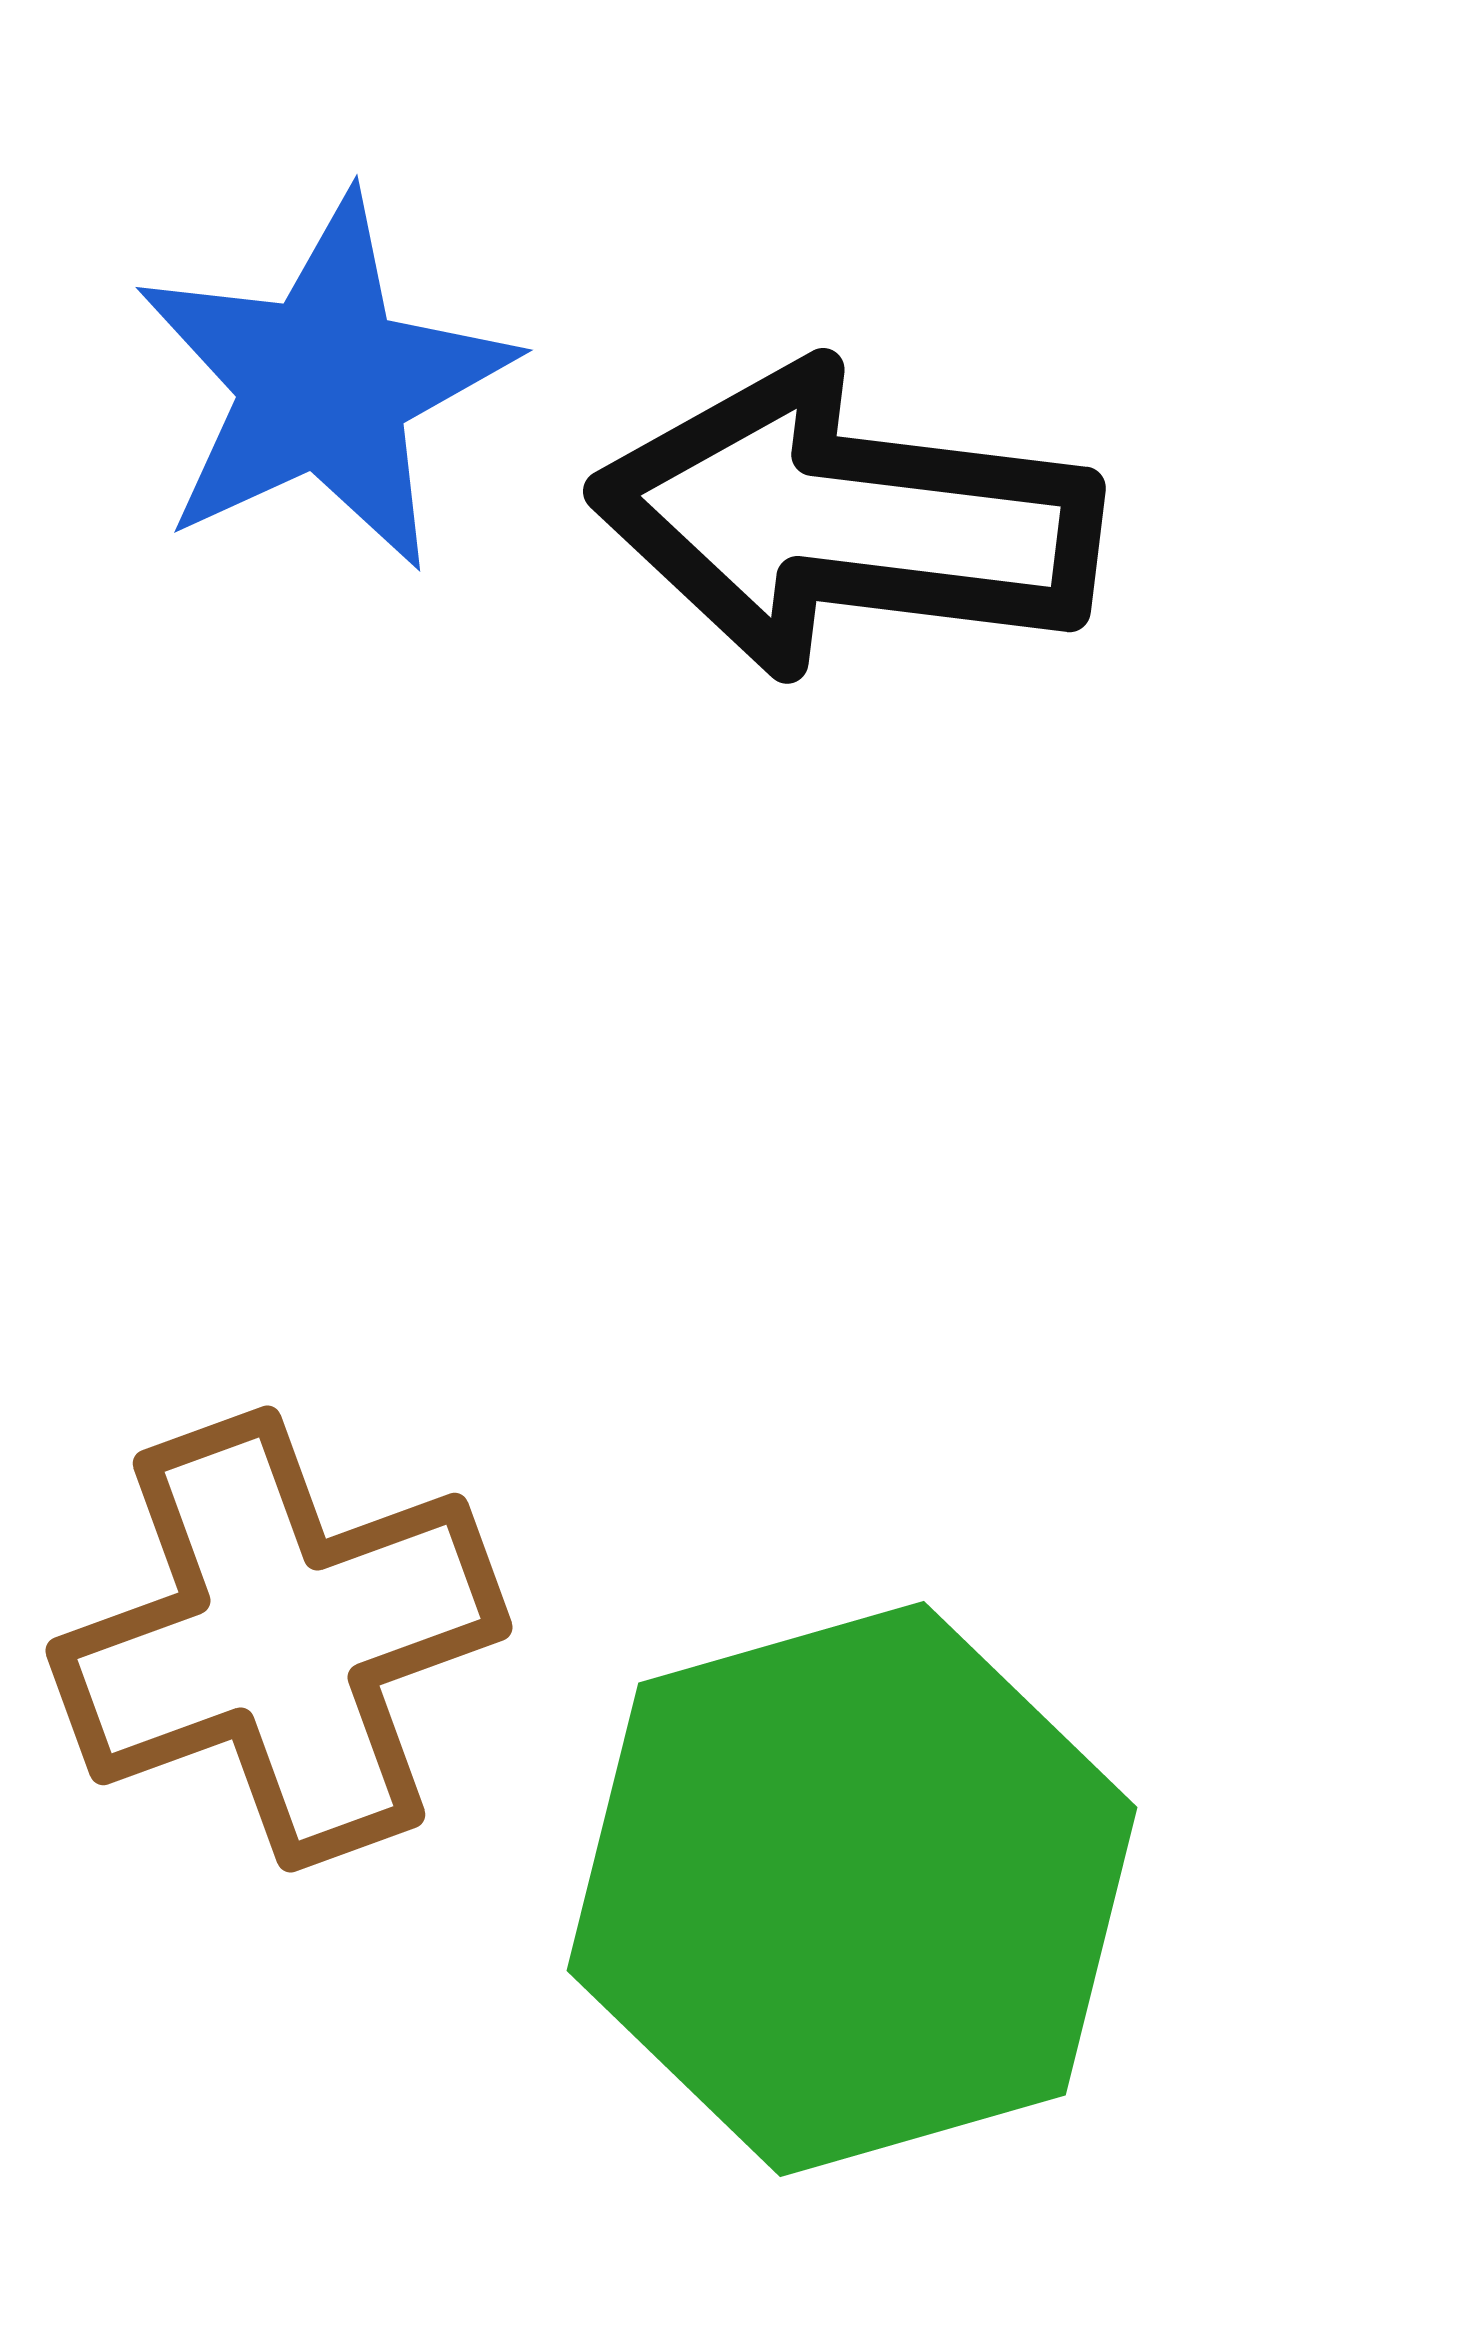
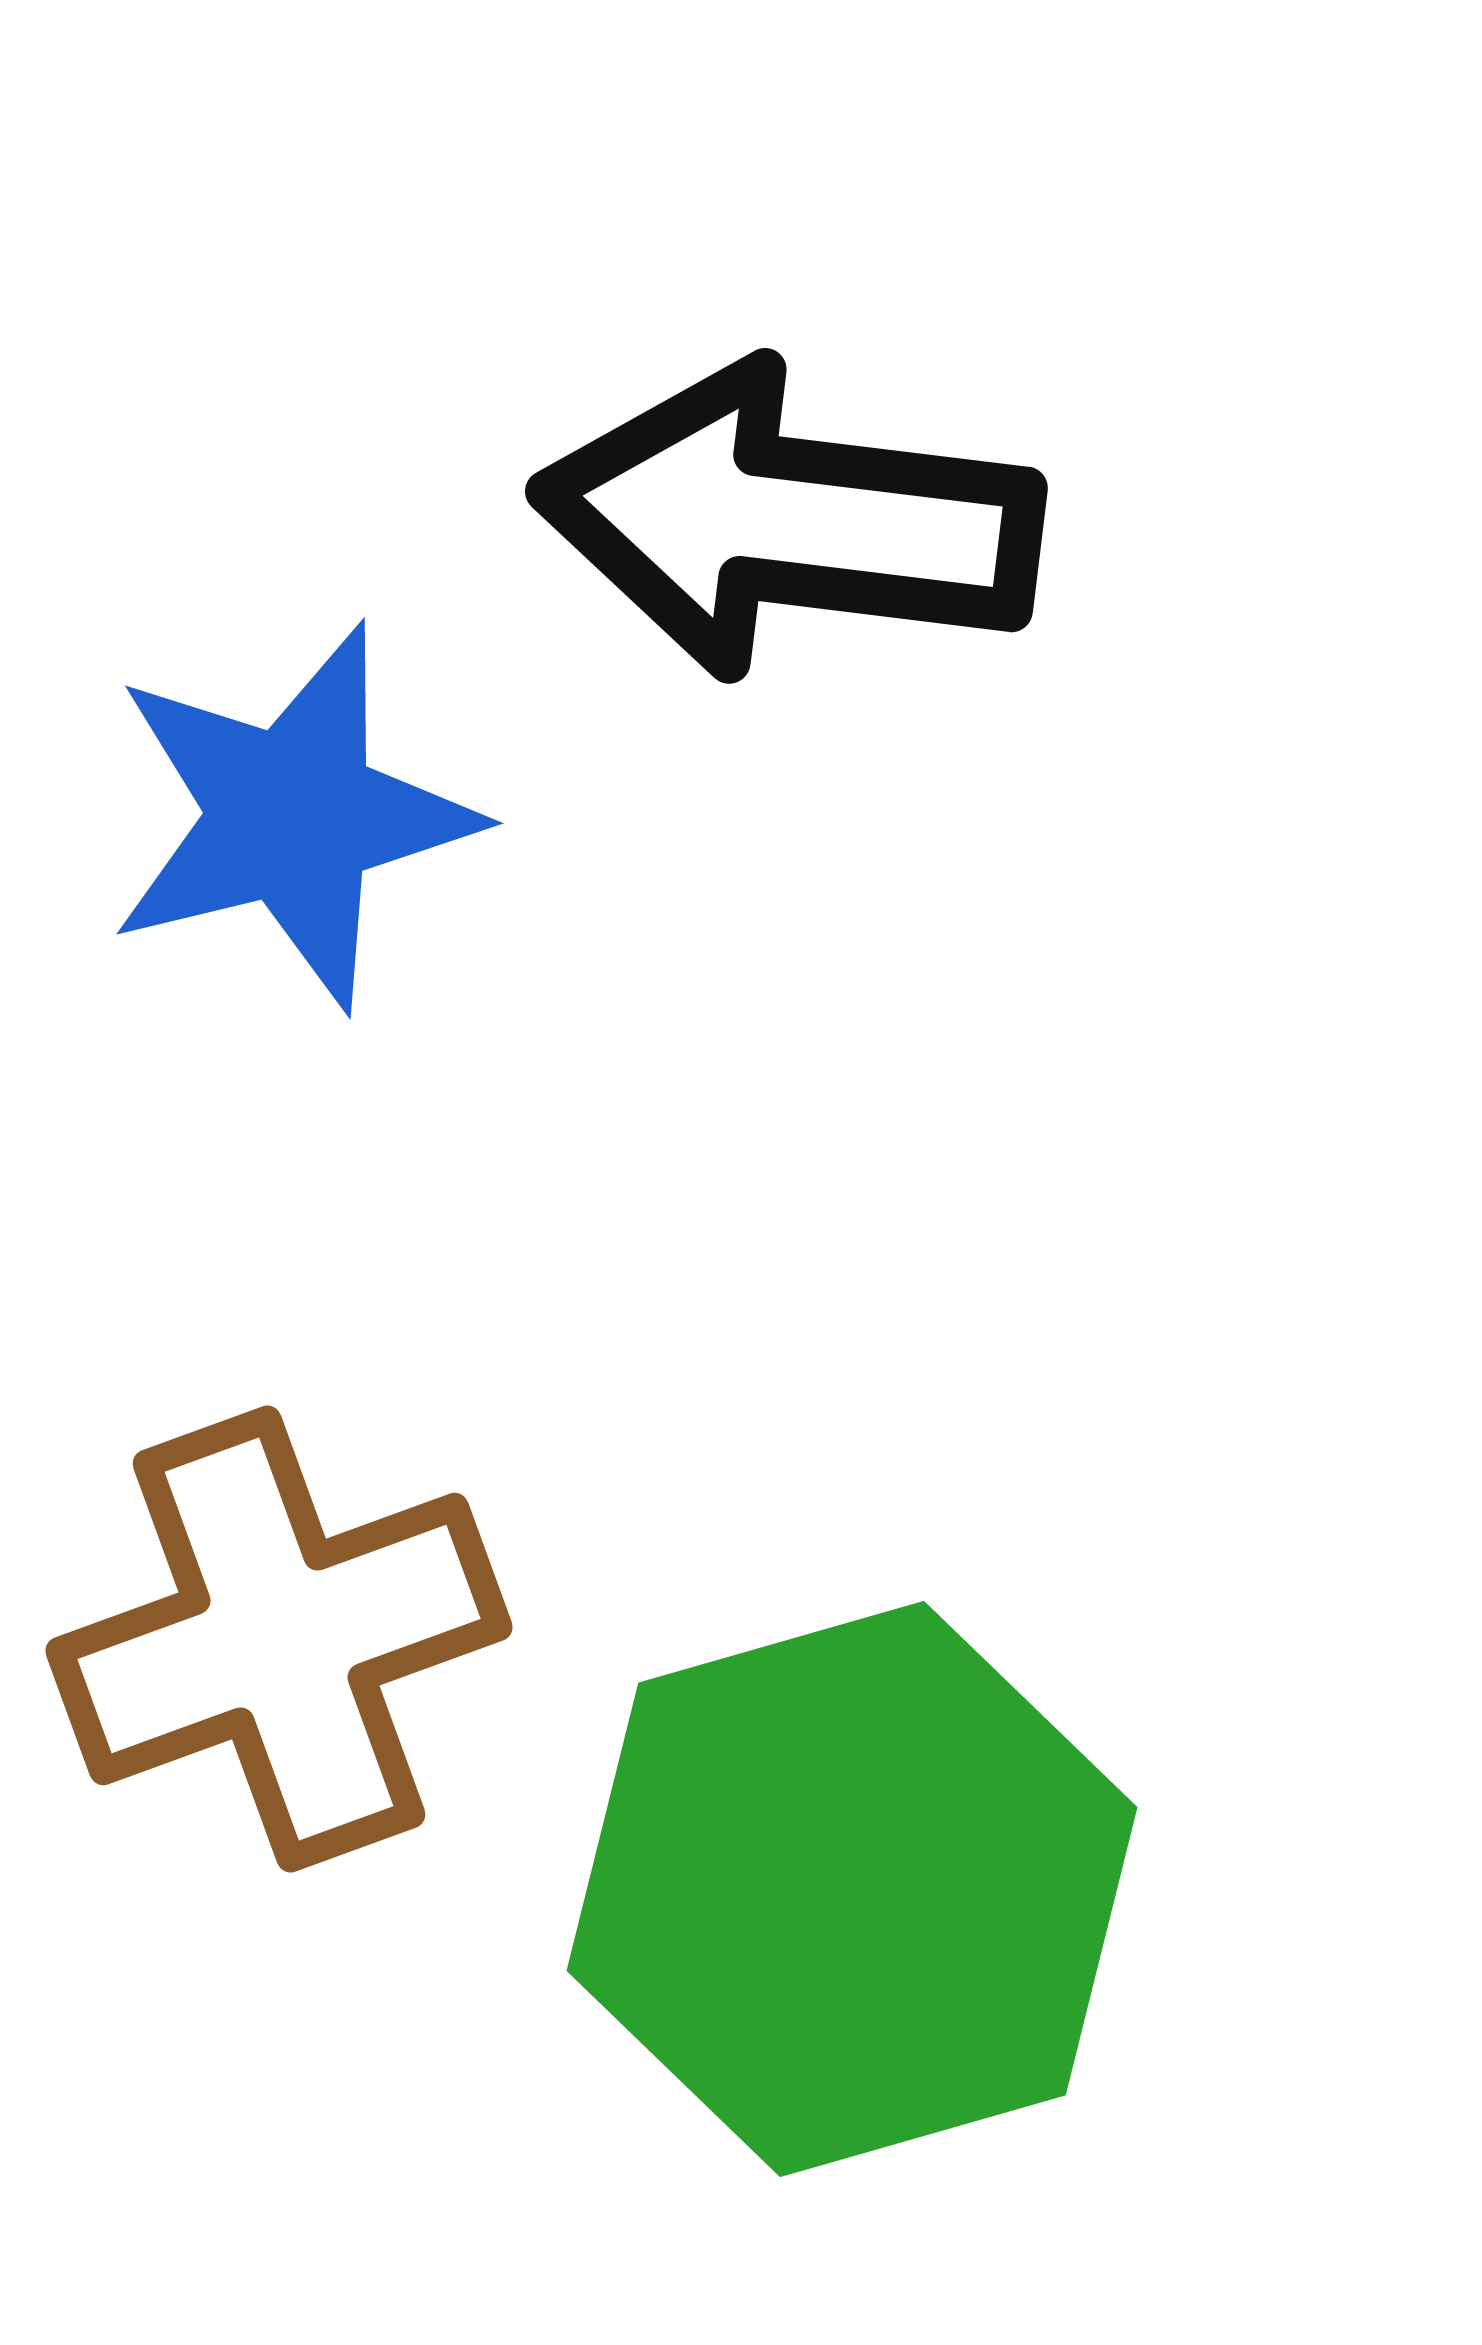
blue star: moved 32 px left, 433 px down; rotated 11 degrees clockwise
black arrow: moved 58 px left
